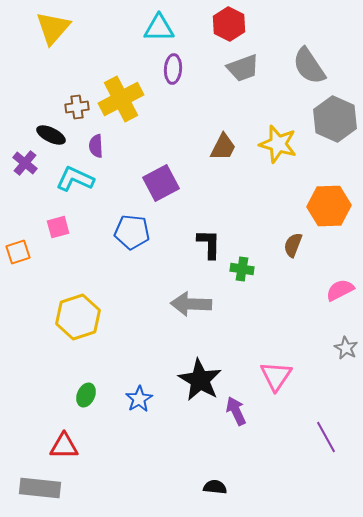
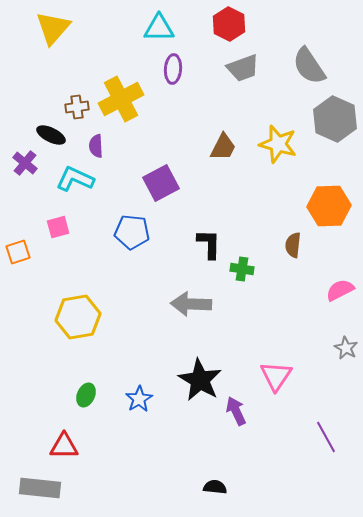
brown semicircle: rotated 15 degrees counterclockwise
yellow hexagon: rotated 9 degrees clockwise
